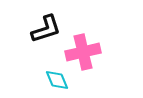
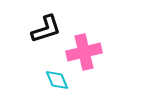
pink cross: moved 1 px right
